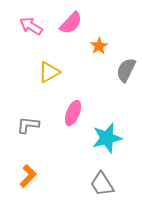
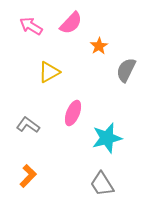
gray L-shape: rotated 30 degrees clockwise
